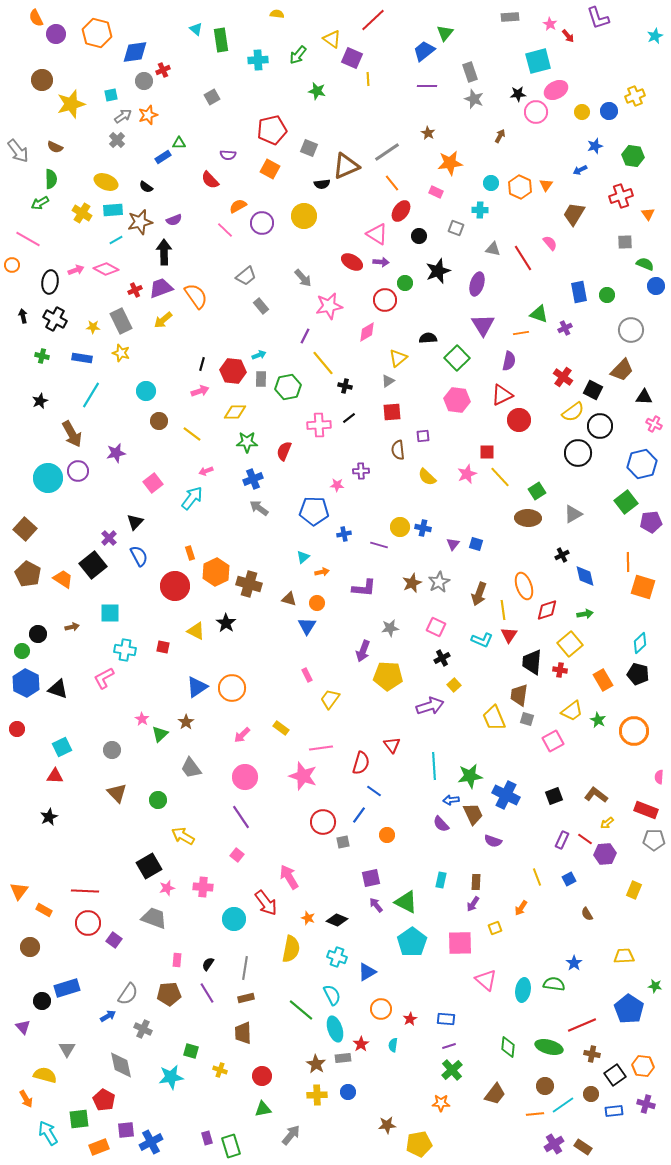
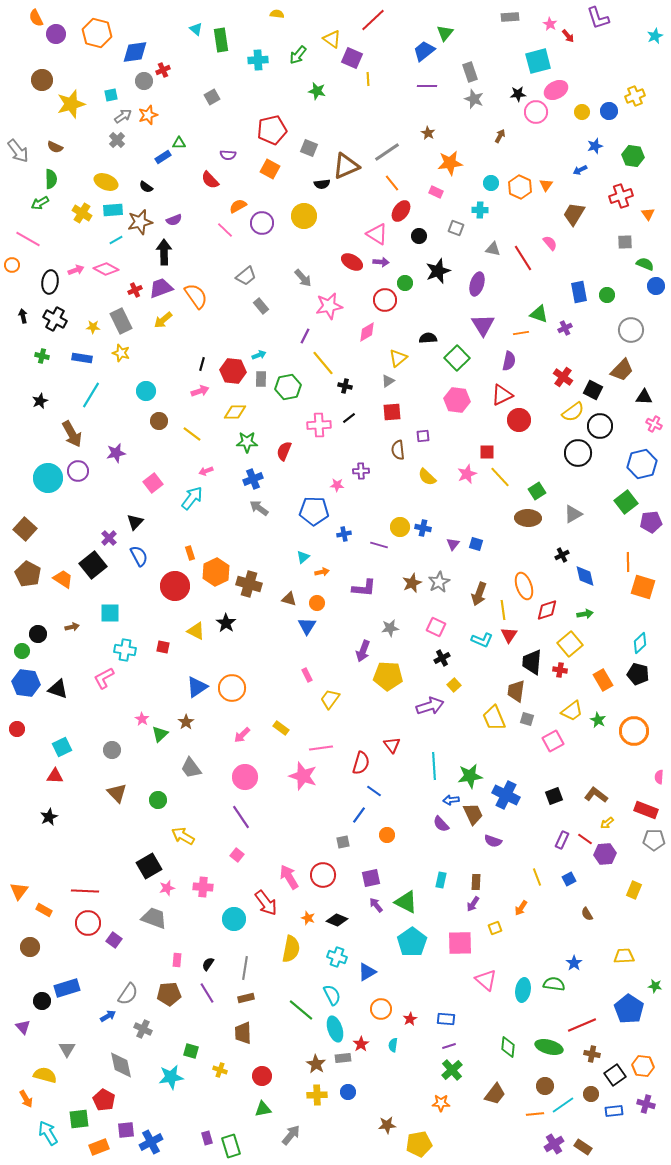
blue hexagon at (26, 683): rotated 20 degrees counterclockwise
brown trapezoid at (519, 695): moved 3 px left, 4 px up
red circle at (323, 822): moved 53 px down
